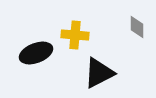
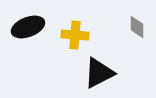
black ellipse: moved 8 px left, 26 px up
